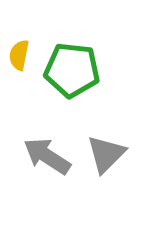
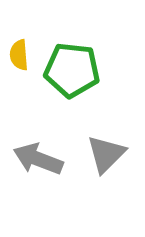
yellow semicircle: rotated 16 degrees counterclockwise
gray arrow: moved 9 px left, 3 px down; rotated 12 degrees counterclockwise
